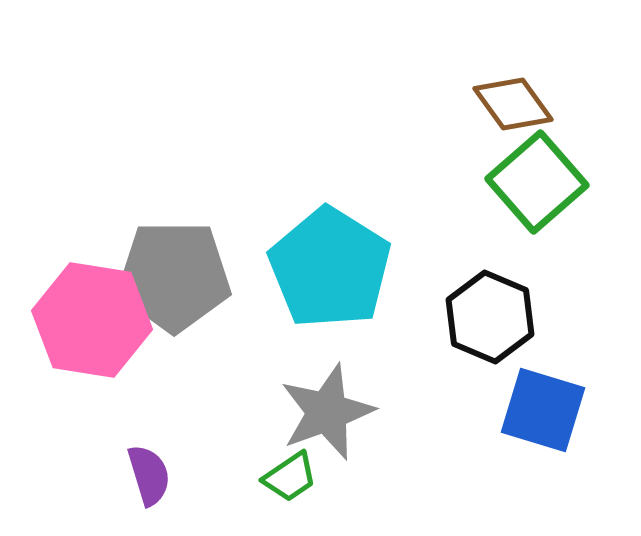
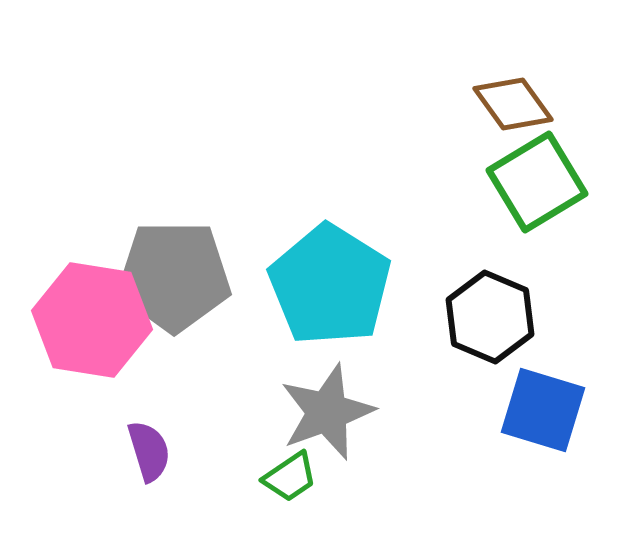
green square: rotated 10 degrees clockwise
cyan pentagon: moved 17 px down
purple semicircle: moved 24 px up
